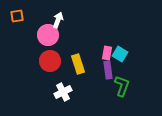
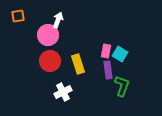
orange square: moved 1 px right
pink rectangle: moved 1 px left, 2 px up
